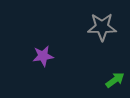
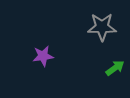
green arrow: moved 12 px up
